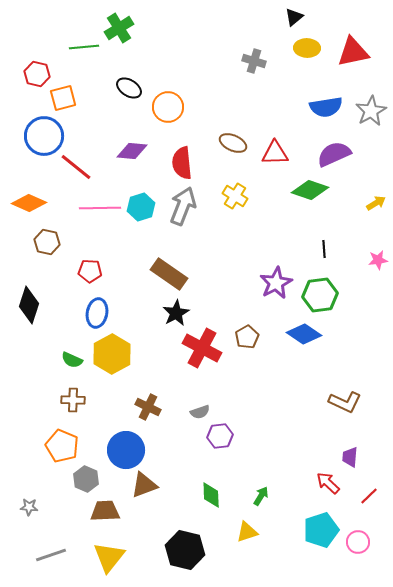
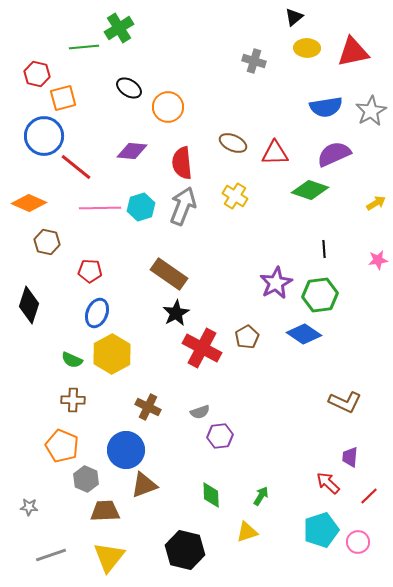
blue ellipse at (97, 313): rotated 12 degrees clockwise
